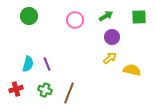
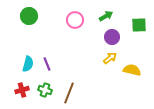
green square: moved 8 px down
red cross: moved 6 px right, 1 px down
